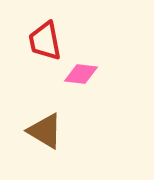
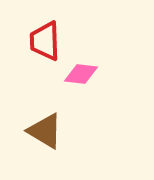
red trapezoid: rotated 9 degrees clockwise
